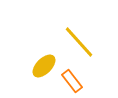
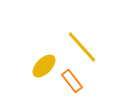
yellow line: moved 3 px right, 5 px down
